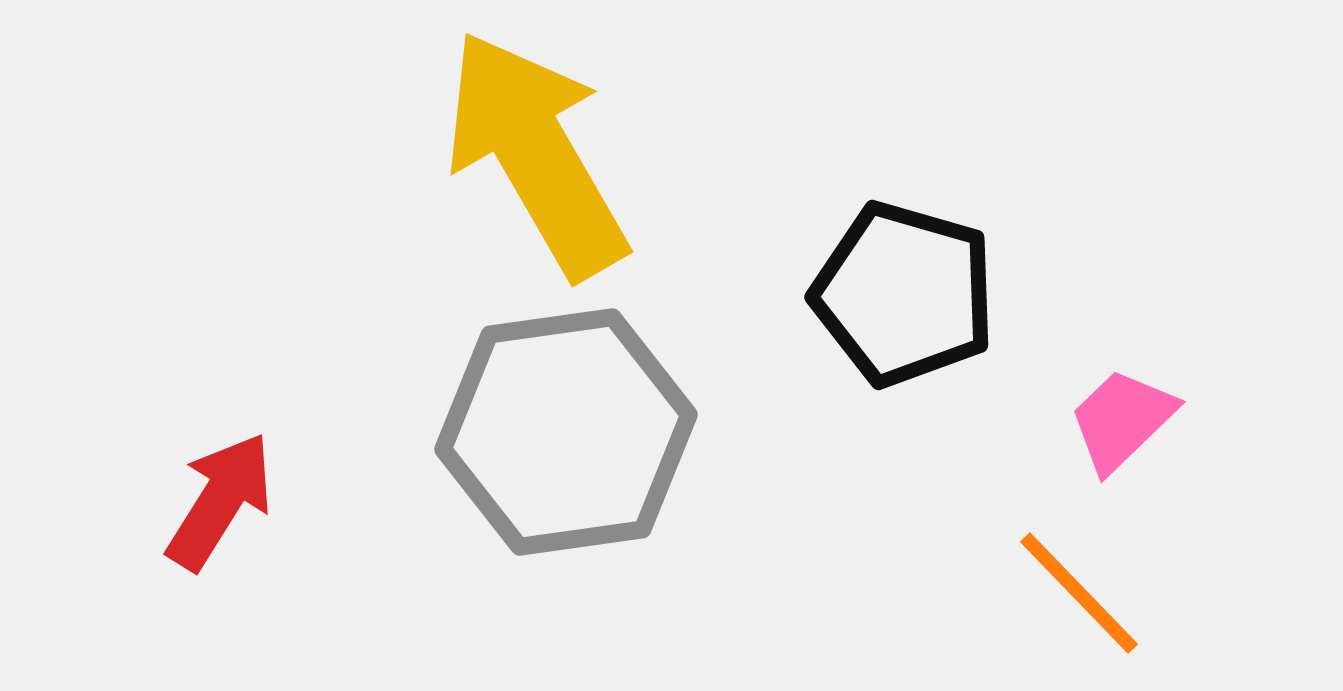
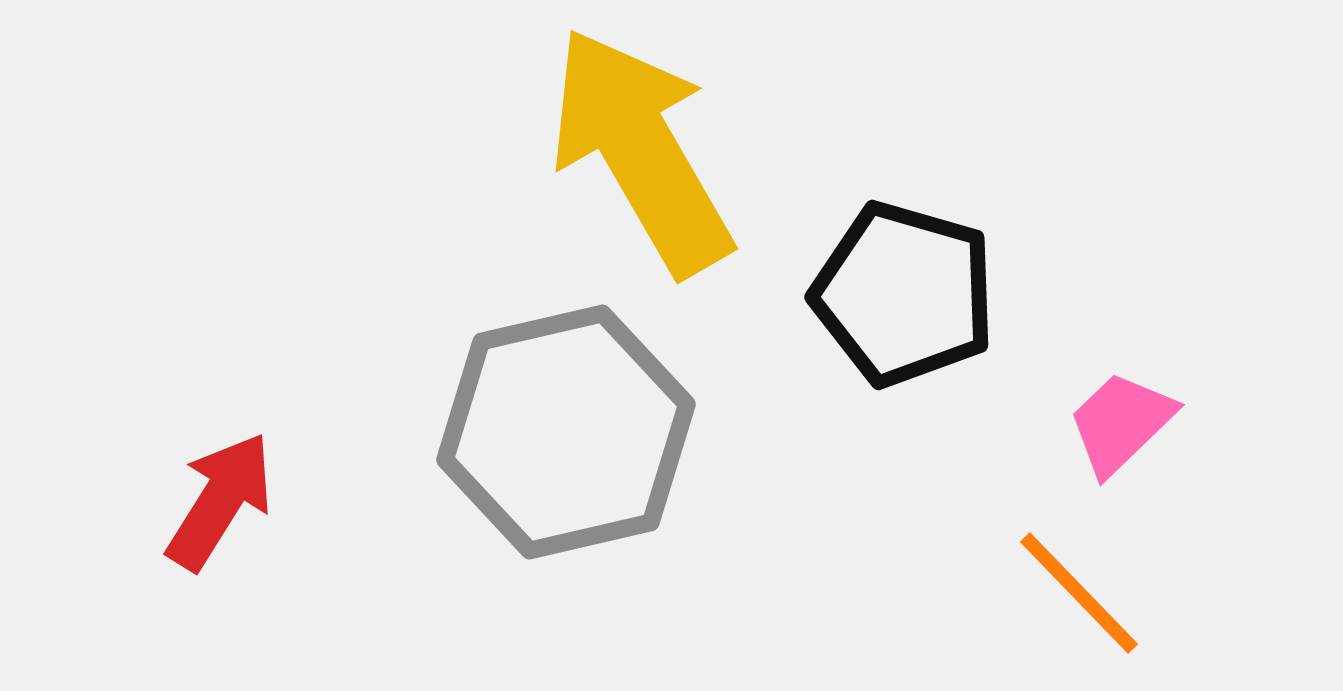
yellow arrow: moved 105 px right, 3 px up
pink trapezoid: moved 1 px left, 3 px down
gray hexagon: rotated 5 degrees counterclockwise
